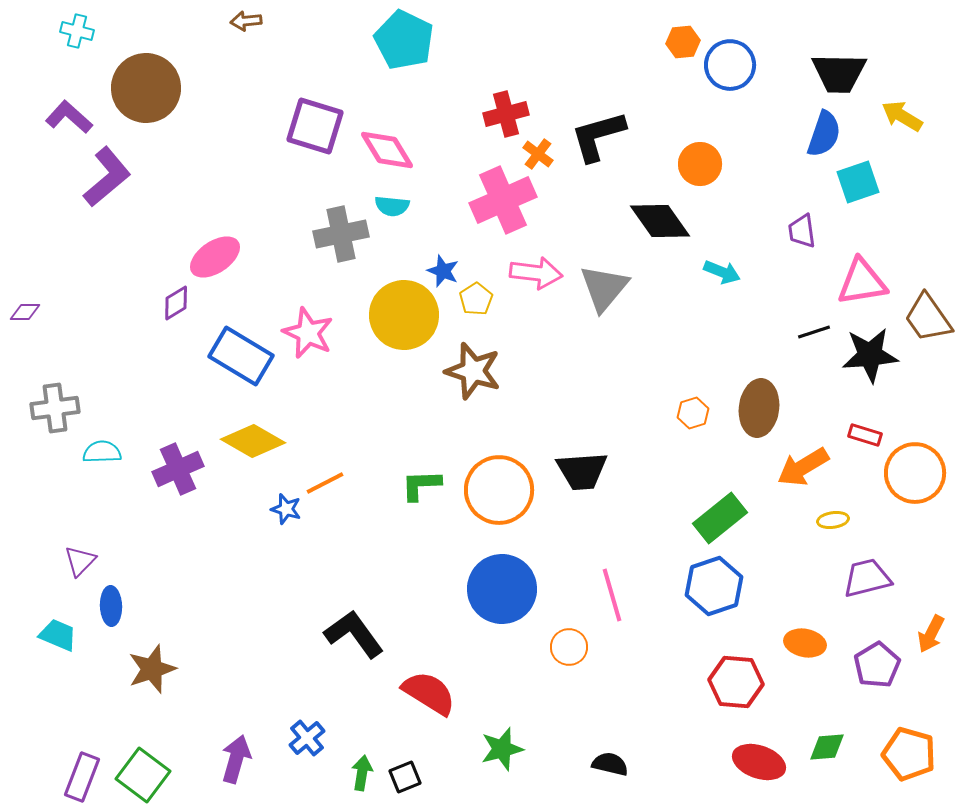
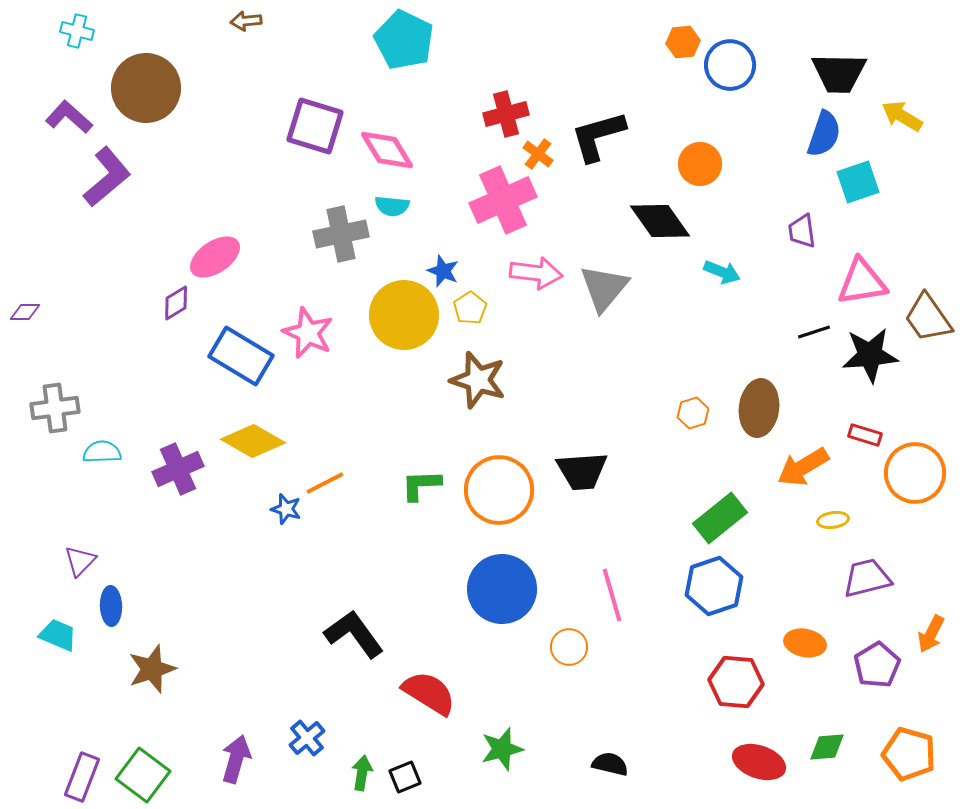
yellow pentagon at (476, 299): moved 6 px left, 9 px down
brown star at (473, 371): moved 5 px right, 9 px down
